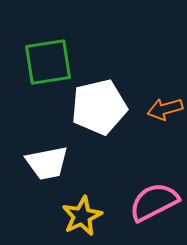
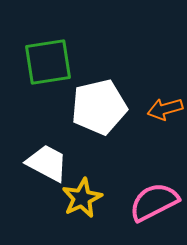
white trapezoid: rotated 141 degrees counterclockwise
yellow star: moved 18 px up
